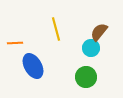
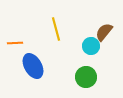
brown semicircle: moved 5 px right
cyan circle: moved 2 px up
